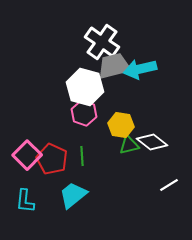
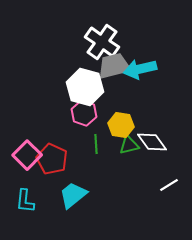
white diamond: rotated 16 degrees clockwise
green line: moved 14 px right, 12 px up
